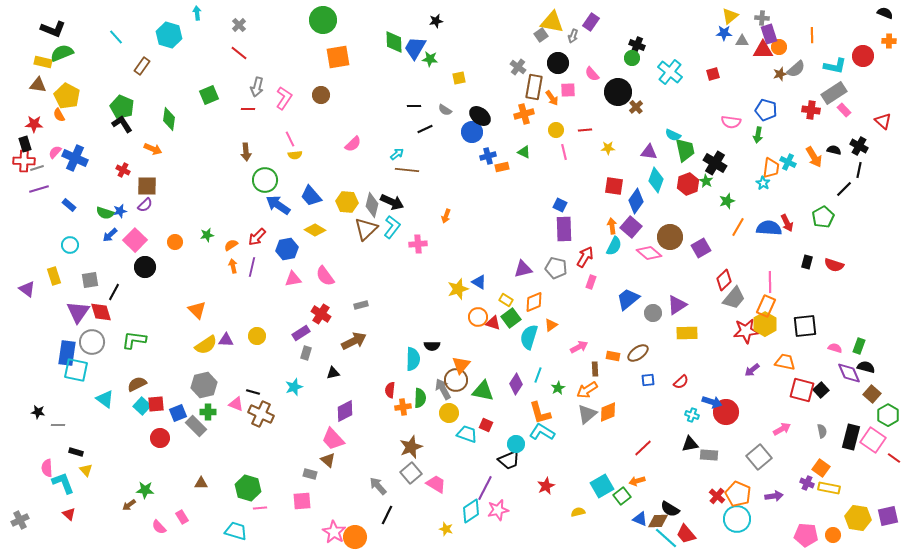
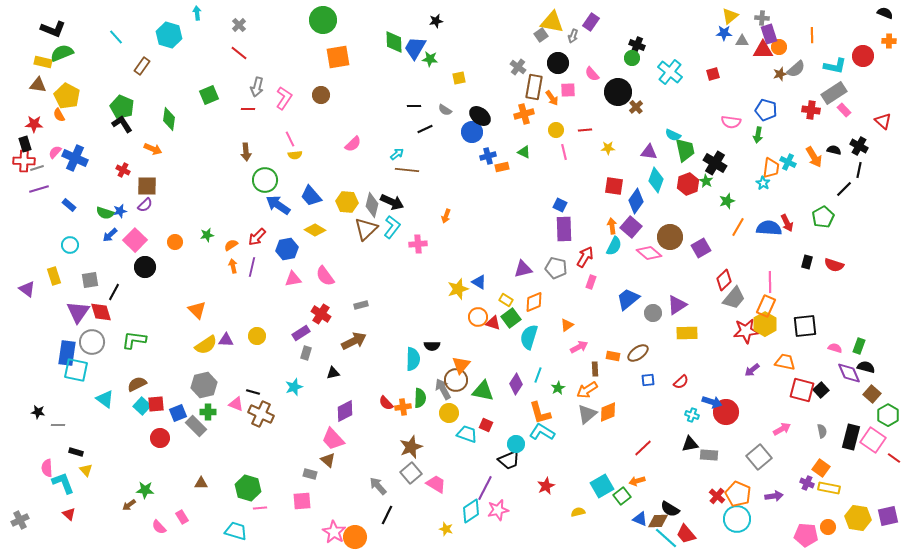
orange triangle at (551, 325): moved 16 px right
red semicircle at (390, 390): moved 4 px left, 13 px down; rotated 49 degrees counterclockwise
orange circle at (833, 535): moved 5 px left, 8 px up
